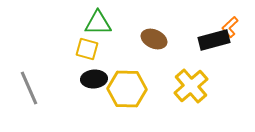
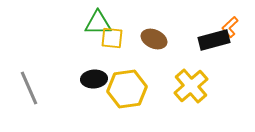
yellow square: moved 25 px right, 11 px up; rotated 10 degrees counterclockwise
yellow hexagon: rotated 9 degrees counterclockwise
